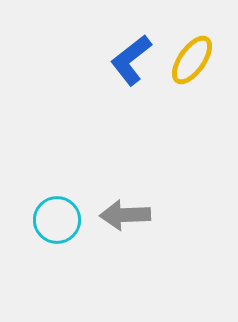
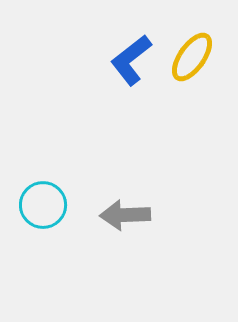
yellow ellipse: moved 3 px up
cyan circle: moved 14 px left, 15 px up
